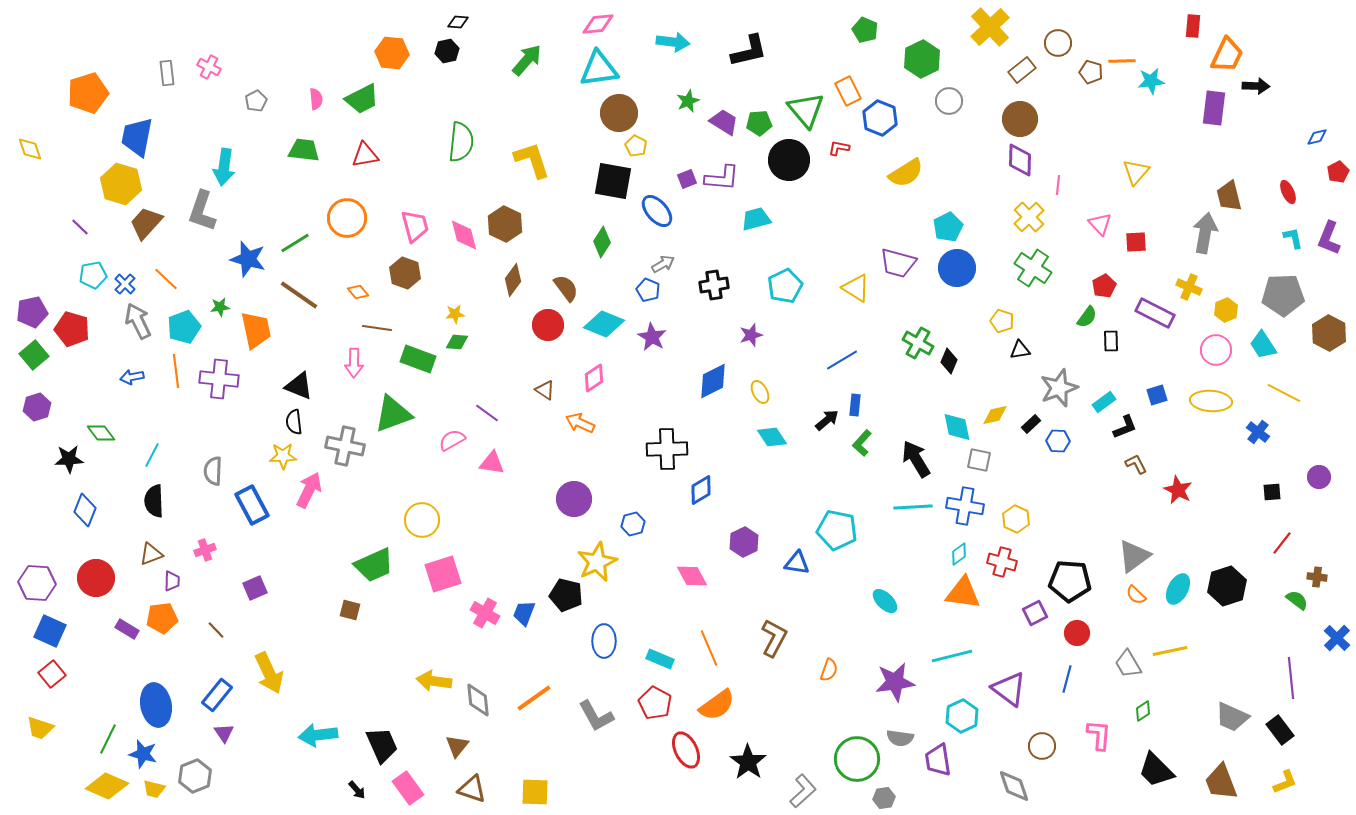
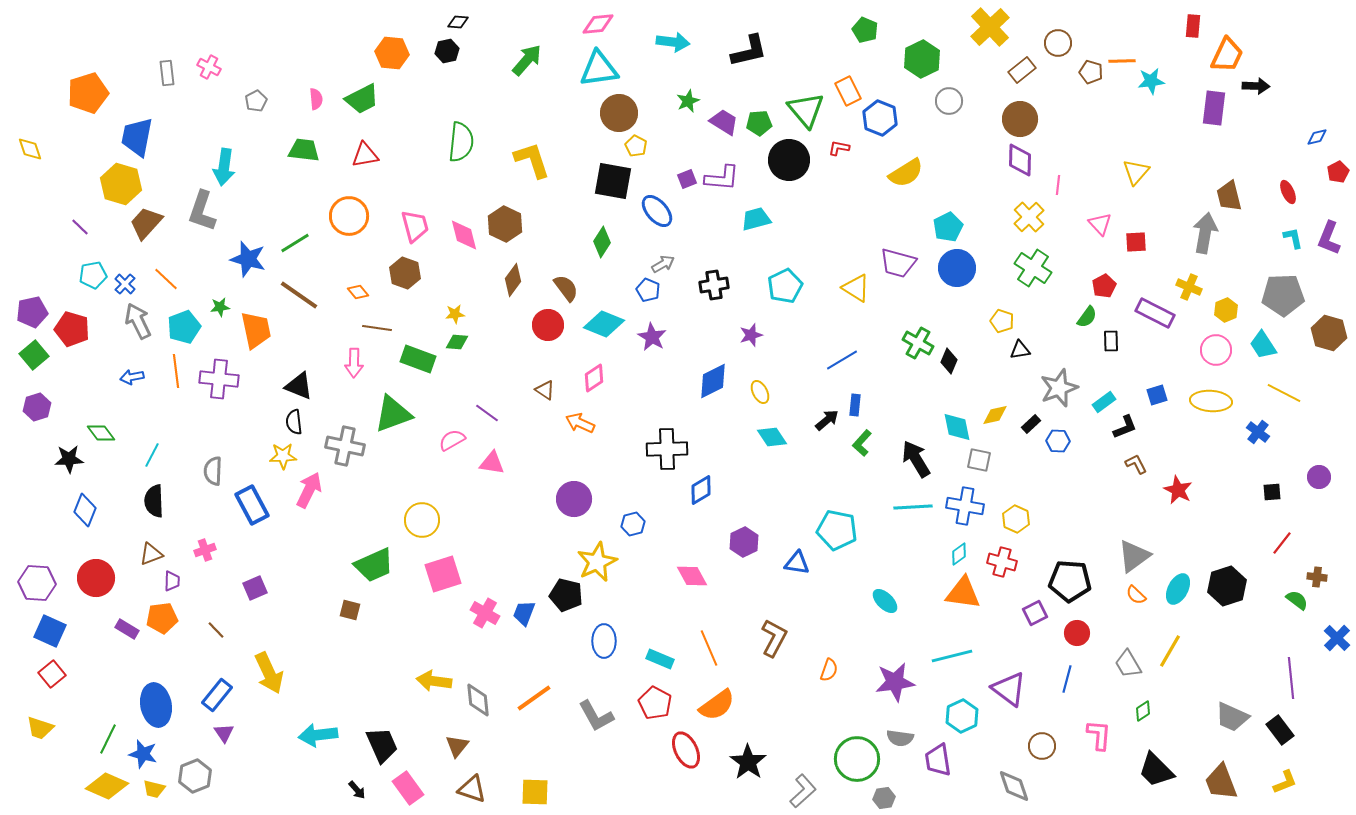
orange circle at (347, 218): moved 2 px right, 2 px up
brown hexagon at (1329, 333): rotated 12 degrees counterclockwise
yellow line at (1170, 651): rotated 48 degrees counterclockwise
